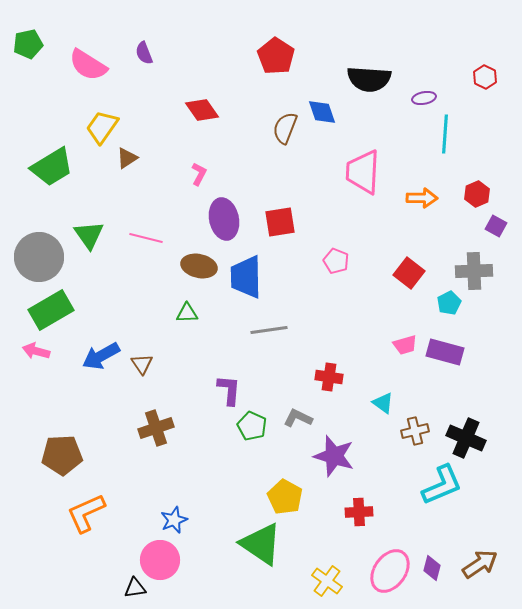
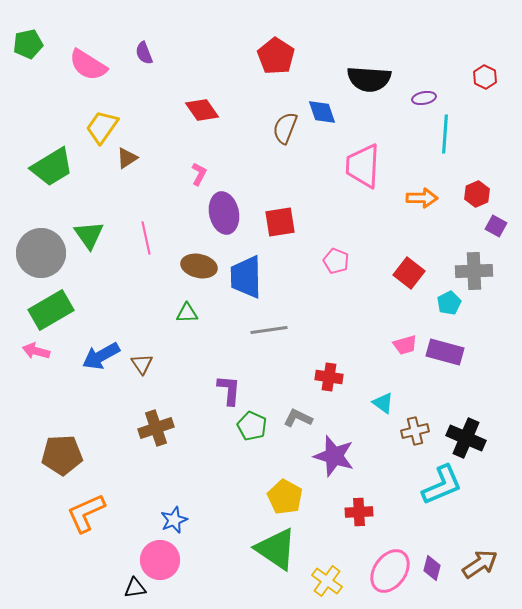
pink trapezoid at (363, 172): moved 6 px up
purple ellipse at (224, 219): moved 6 px up
pink line at (146, 238): rotated 64 degrees clockwise
gray circle at (39, 257): moved 2 px right, 4 px up
green triangle at (261, 544): moved 15 px right, 5 px down
